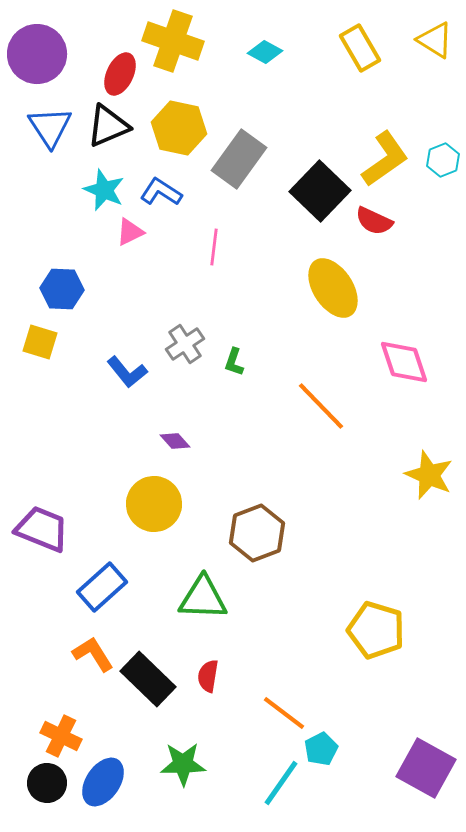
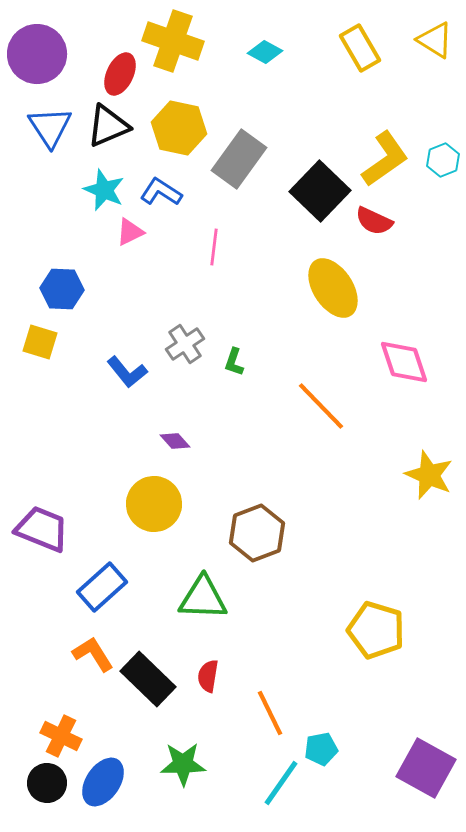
orange line at (284, 713): moved 14 px left; rotated 27 degrees clockwise
cyan pentagon at (321, 749): rotated 16 degrees clockwise
